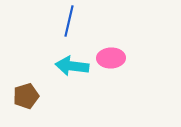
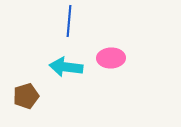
blue line: rotated 8 degrees counterclockwise
cyan arrow: moved 6 px left, 1 px down
